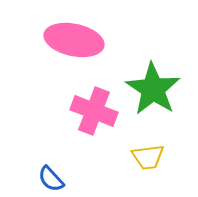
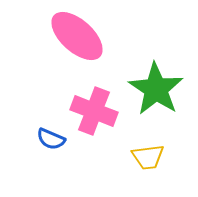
pink ellipse: moved 3 px right, 4 px up; rotated 30 degrees clockwise
green star: moved 3 px right
blue semicircle: moved 40 px up; rotated 24 degrees counterclockwise
